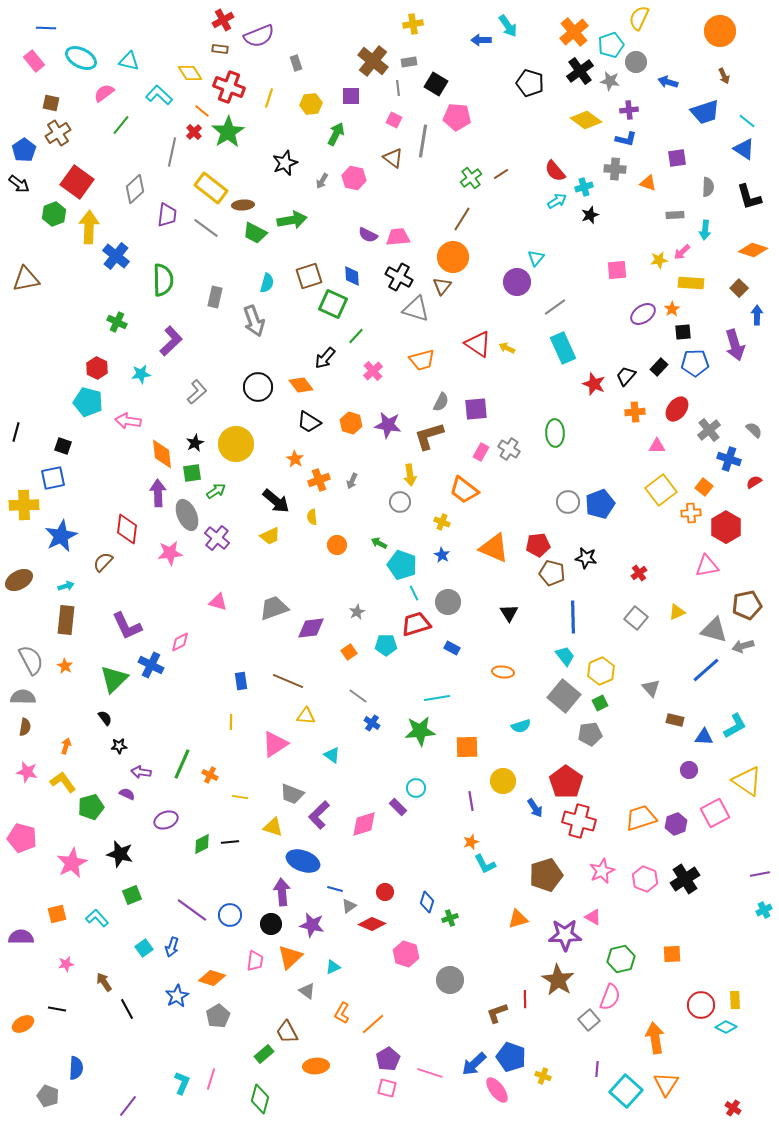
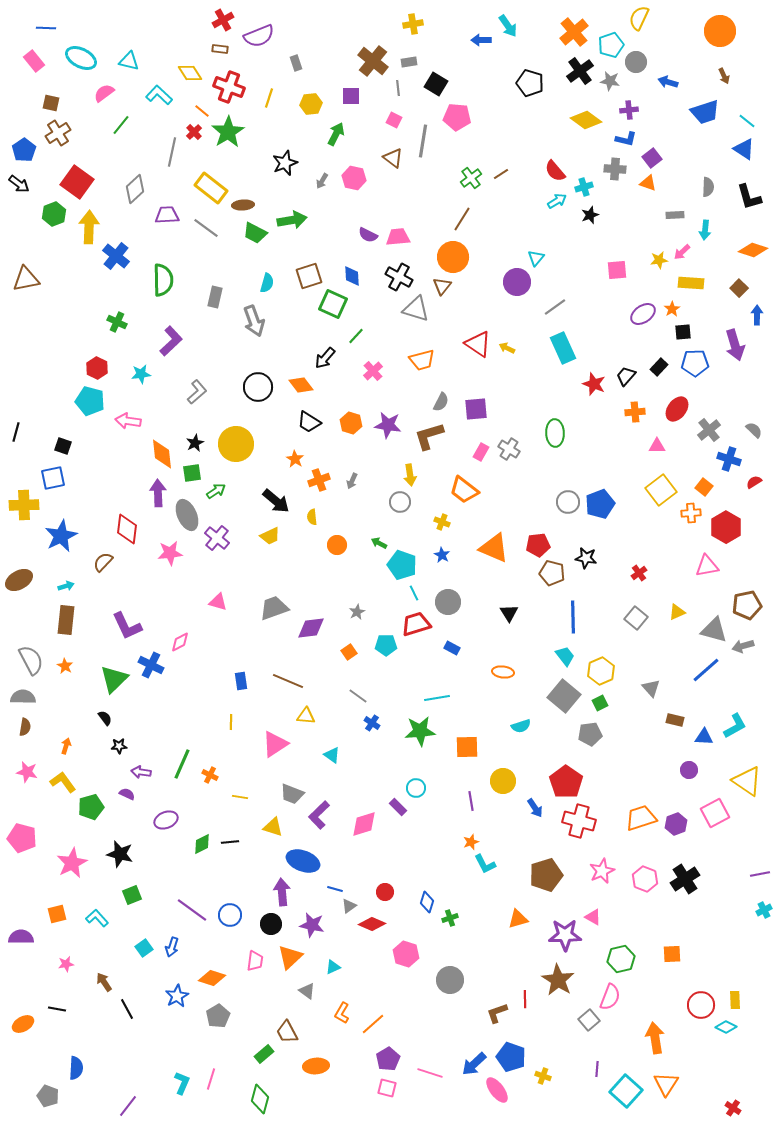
purple square at (677, 158): moved 25 px left; rotated 30 degrees counterclockwise
purple trapezoid at (167, 215): rotated 100 degrees counterclockwise
cyan pentagon at (88, 402): moved 2 px right, 1 px up
